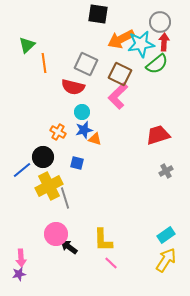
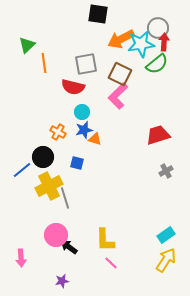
gray circle: moved 2 px left, 6 px down
gray square: rotated 35 degrees counterclockwise
pink circle: moved 1 px down
yellow L-shape: moved 2 px right
purple star: moved 43 px right, 7 px down
